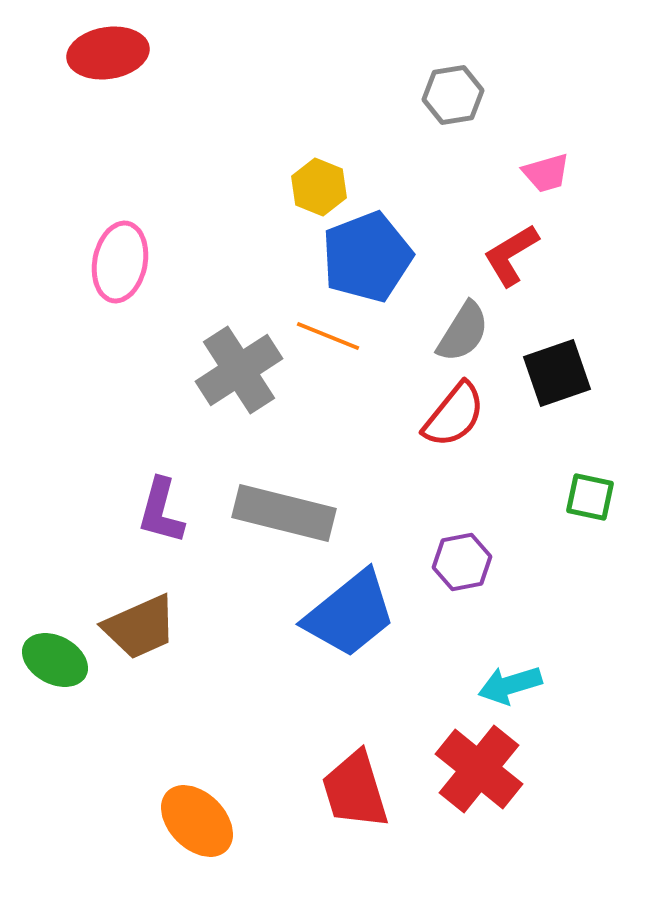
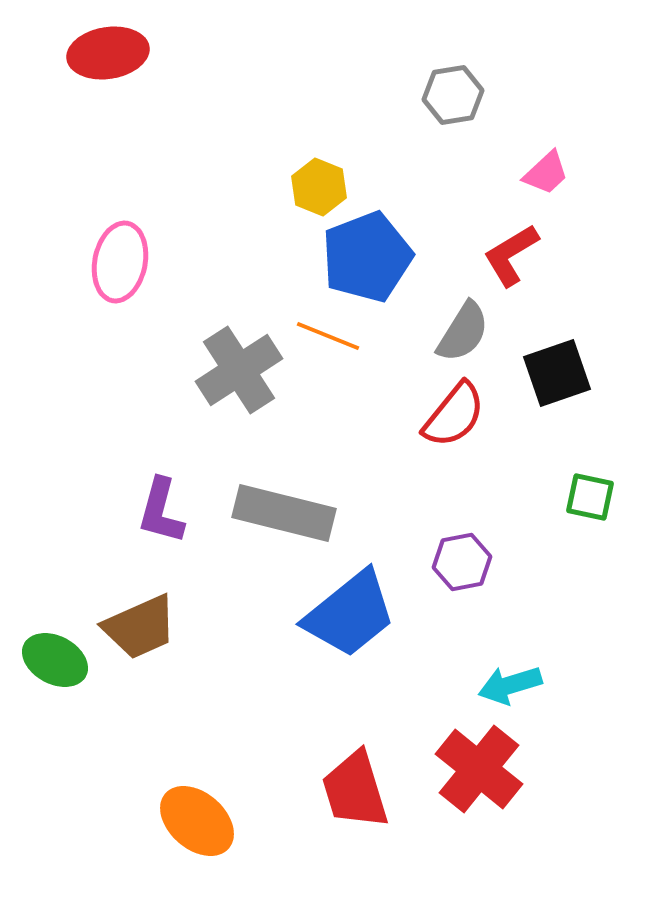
pink trapezoid: rotated 27 degrees counterclockwise
orange ellipse: rotated 4 degrees counterclockwise
